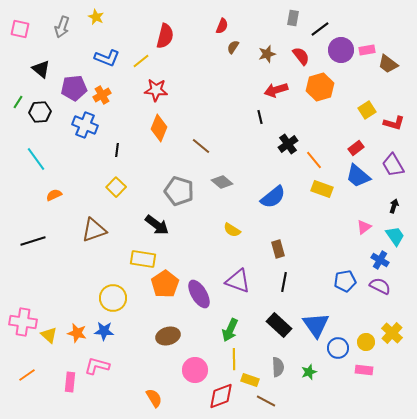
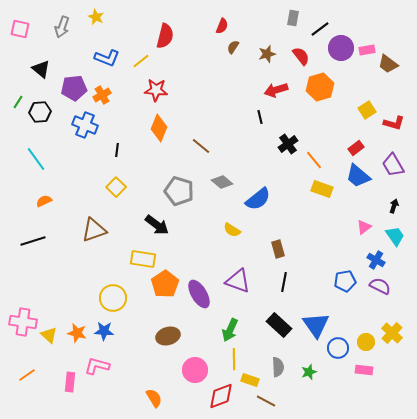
purple circle at (341, 50): moved 2 px up
orange semicircle at (54, 195): moved 10 px left, 6 px down
blue semicircle at (273, 197): moved 15 px left, 2 px down
blue cross at (380, 260): moved 4 px left
